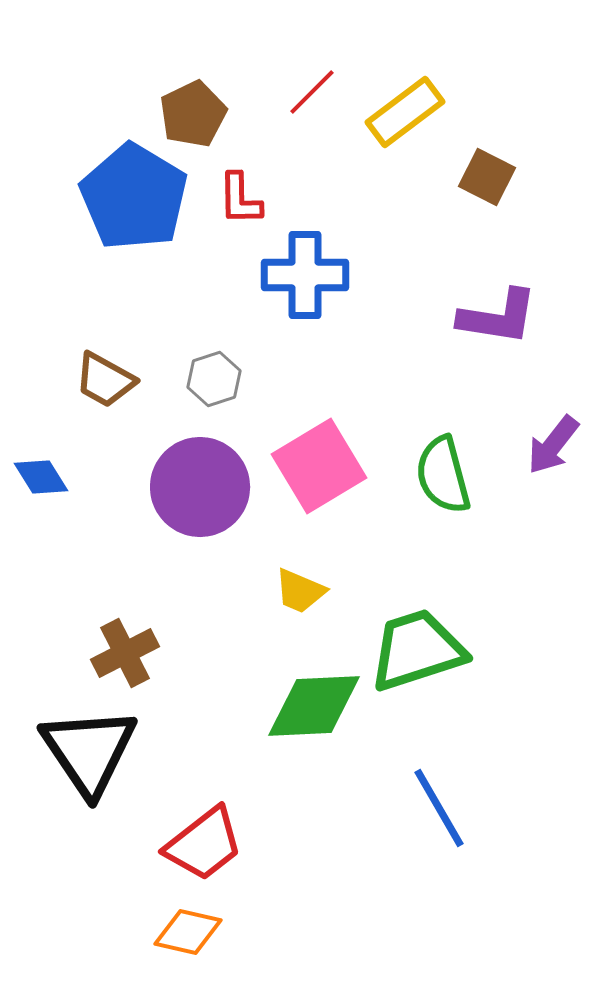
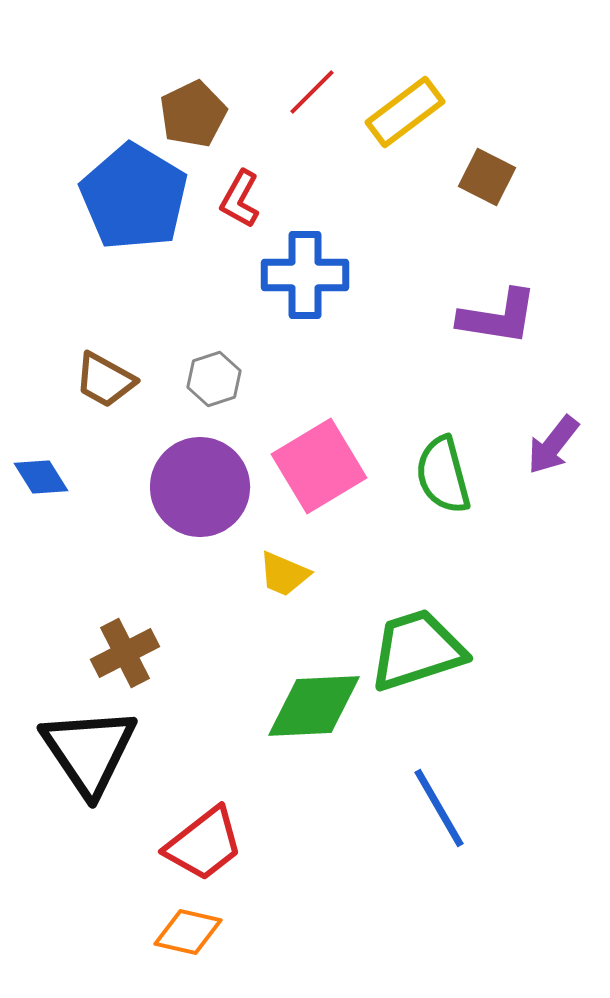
red L-shape: rotated 30 degrees clockwise
yellow trapezoid: moved 16 px left, 17 px up
